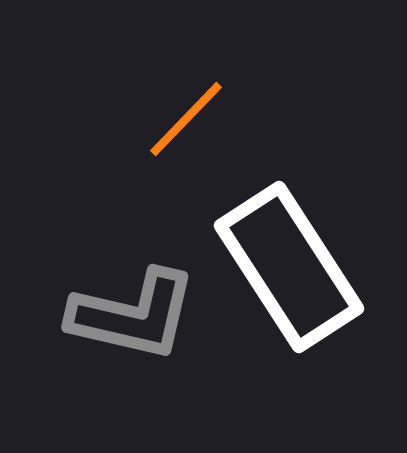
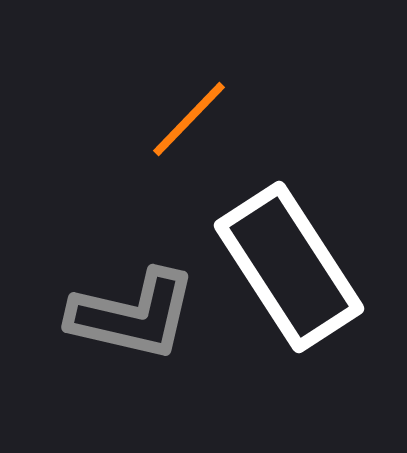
orange line: moved 3 px right
